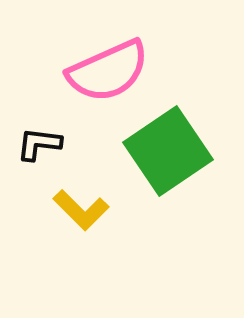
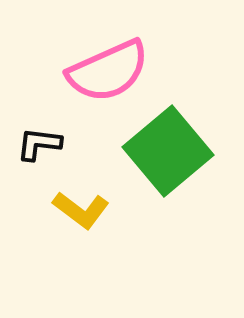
green square: rotated 6 degrees counterclockwise
yellow L-shape: rotated 8 degrees counterclockwise
